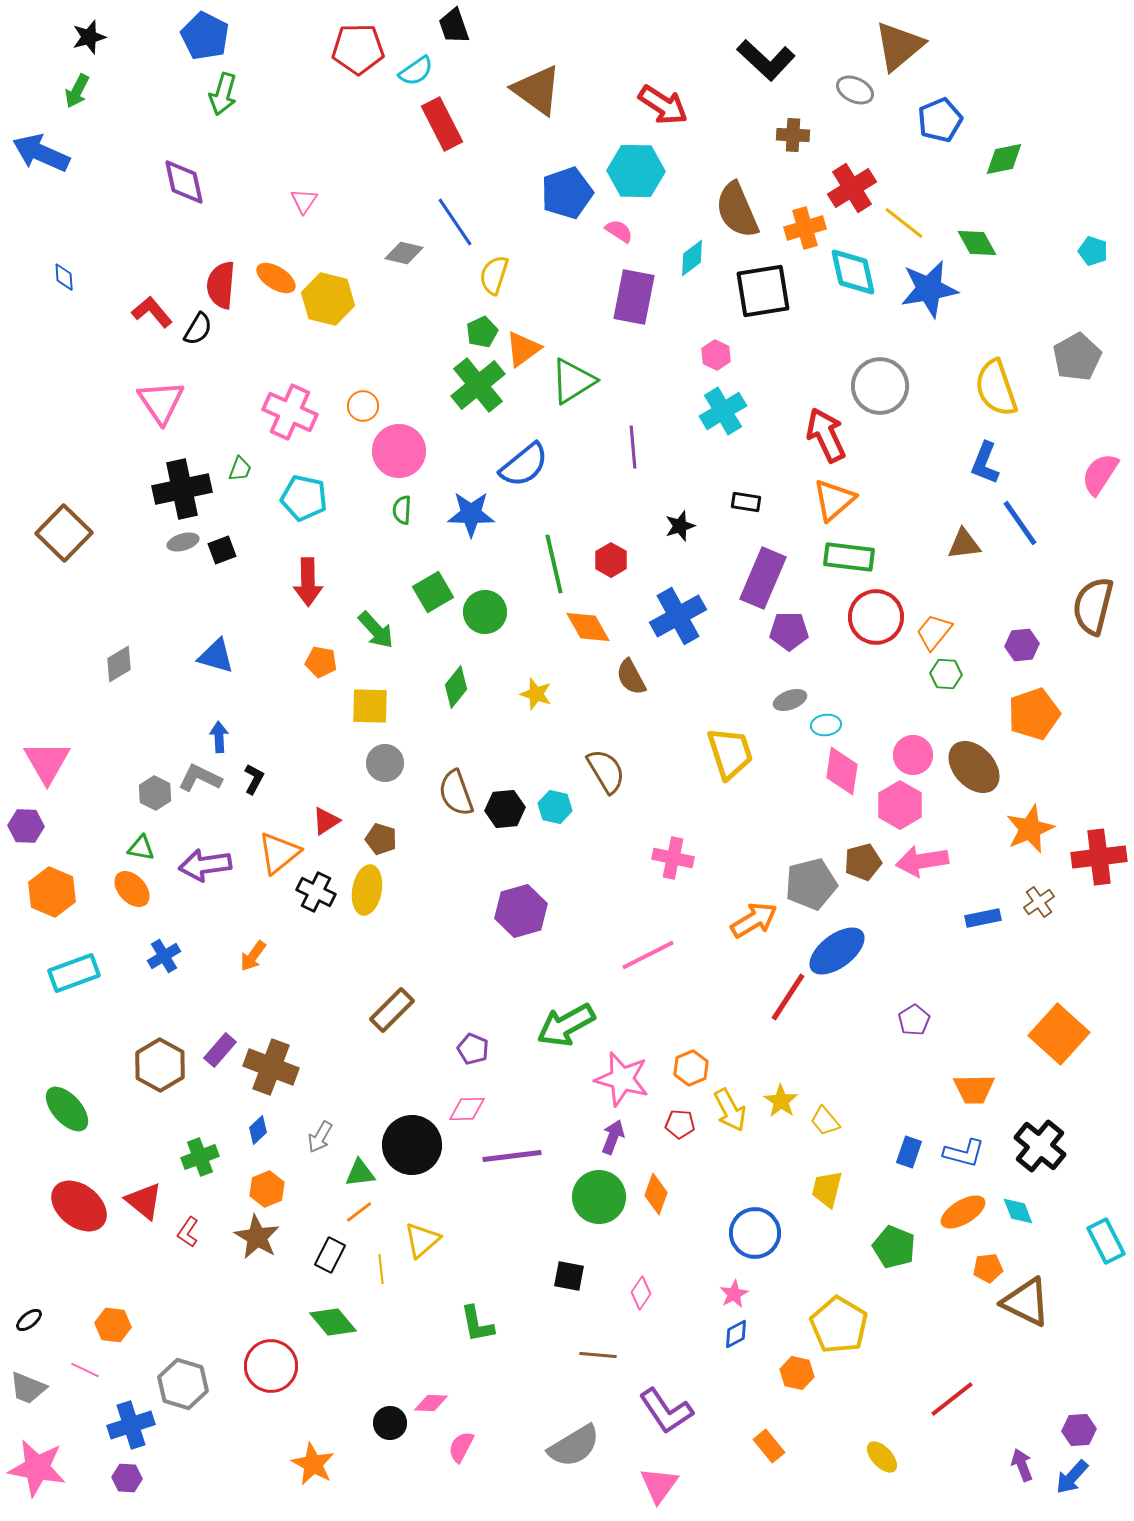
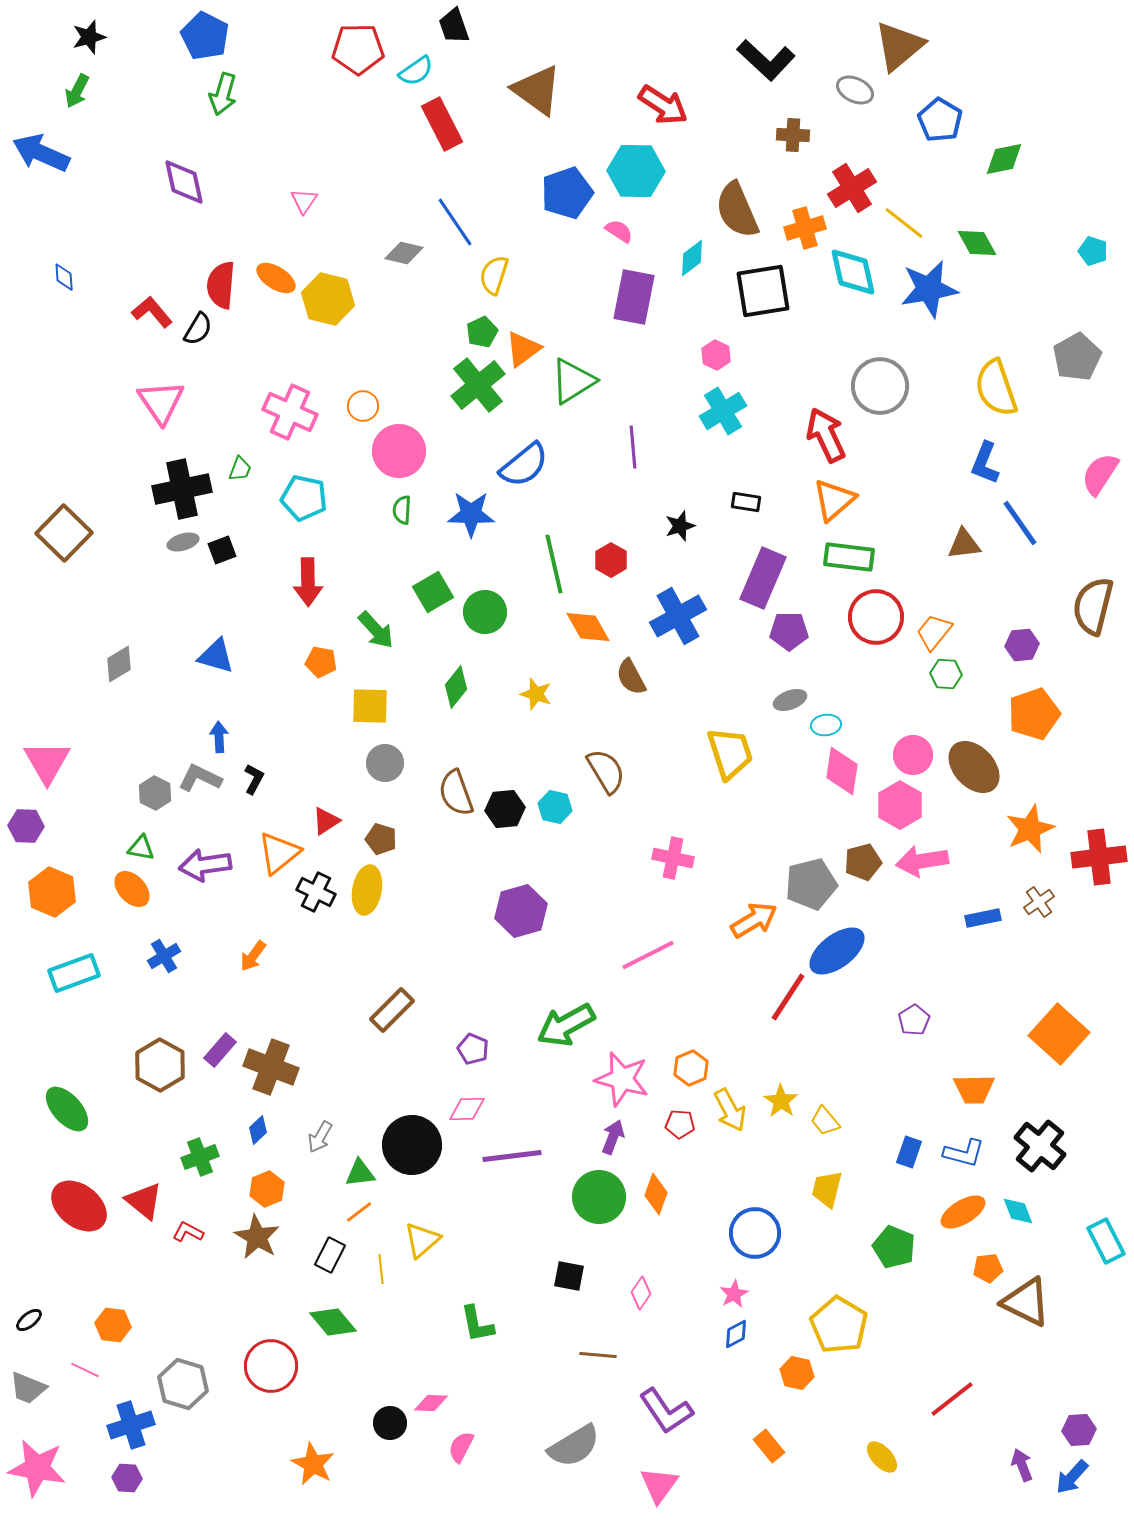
blue pentagon at (940, 120): rotated 18 degrees counterclockwise
red L-shape at (188, 1232): rotated 84 degrees clockwise
